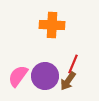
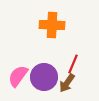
purple circle: moved 1 px left, 1 px down
brown arrow: moved 1 px left, 2 px down
